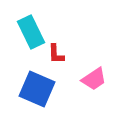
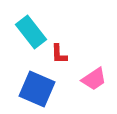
cyan rectangle: rotated 12 degrees counterclockwise
red L-shape: moved 3 px right
